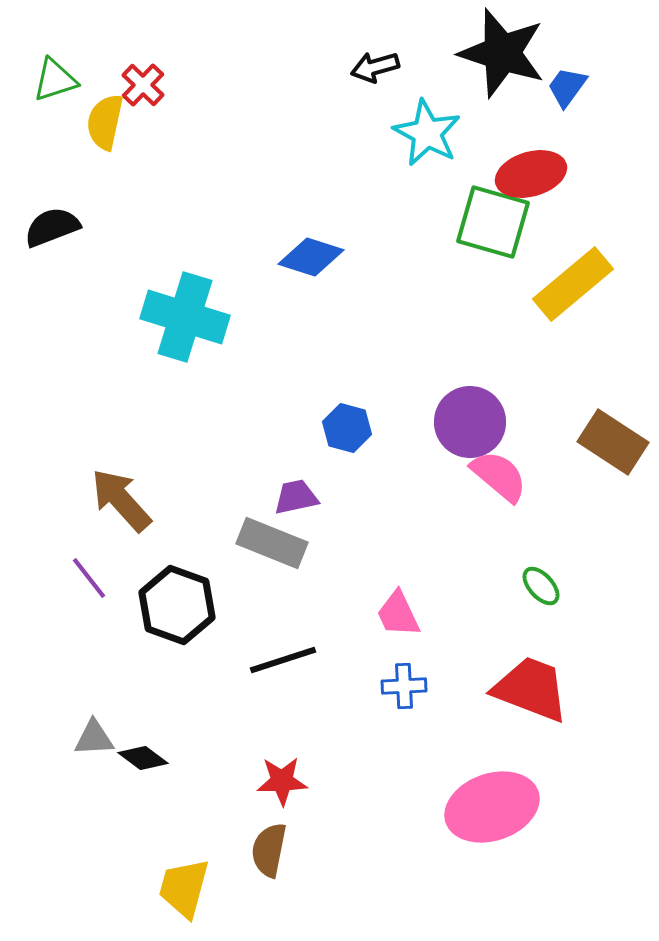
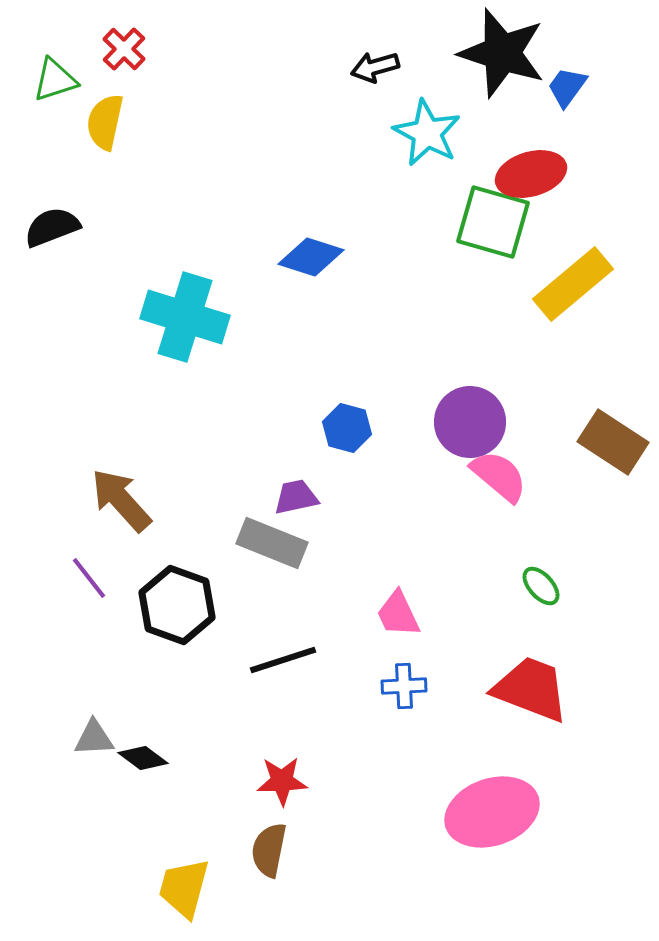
red cross: moved 19 px left, 36 px up
pink ellipse: moved 5 px down
